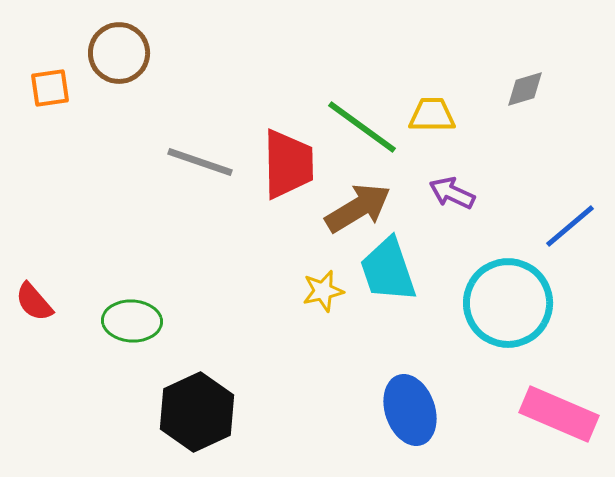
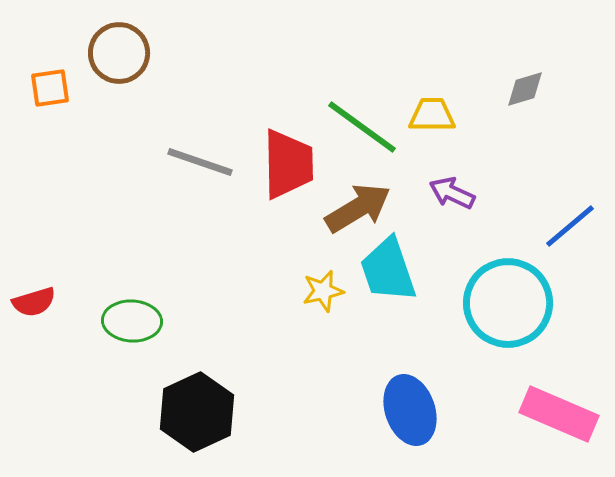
red semicircle: rotated 66 degrees counterclockwise
